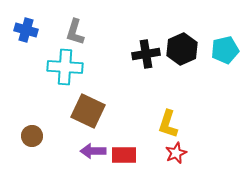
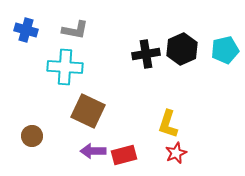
gray L-shape: moved 2 px up; rotated 96 degrees counterclockwise
red rectangle: rotated 15 degrees counterclockwise
